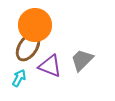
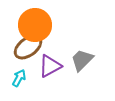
brown ellipse: rotated 20 degrees clockwise
purple triangle: rotated 50 degrees counterclockwise
